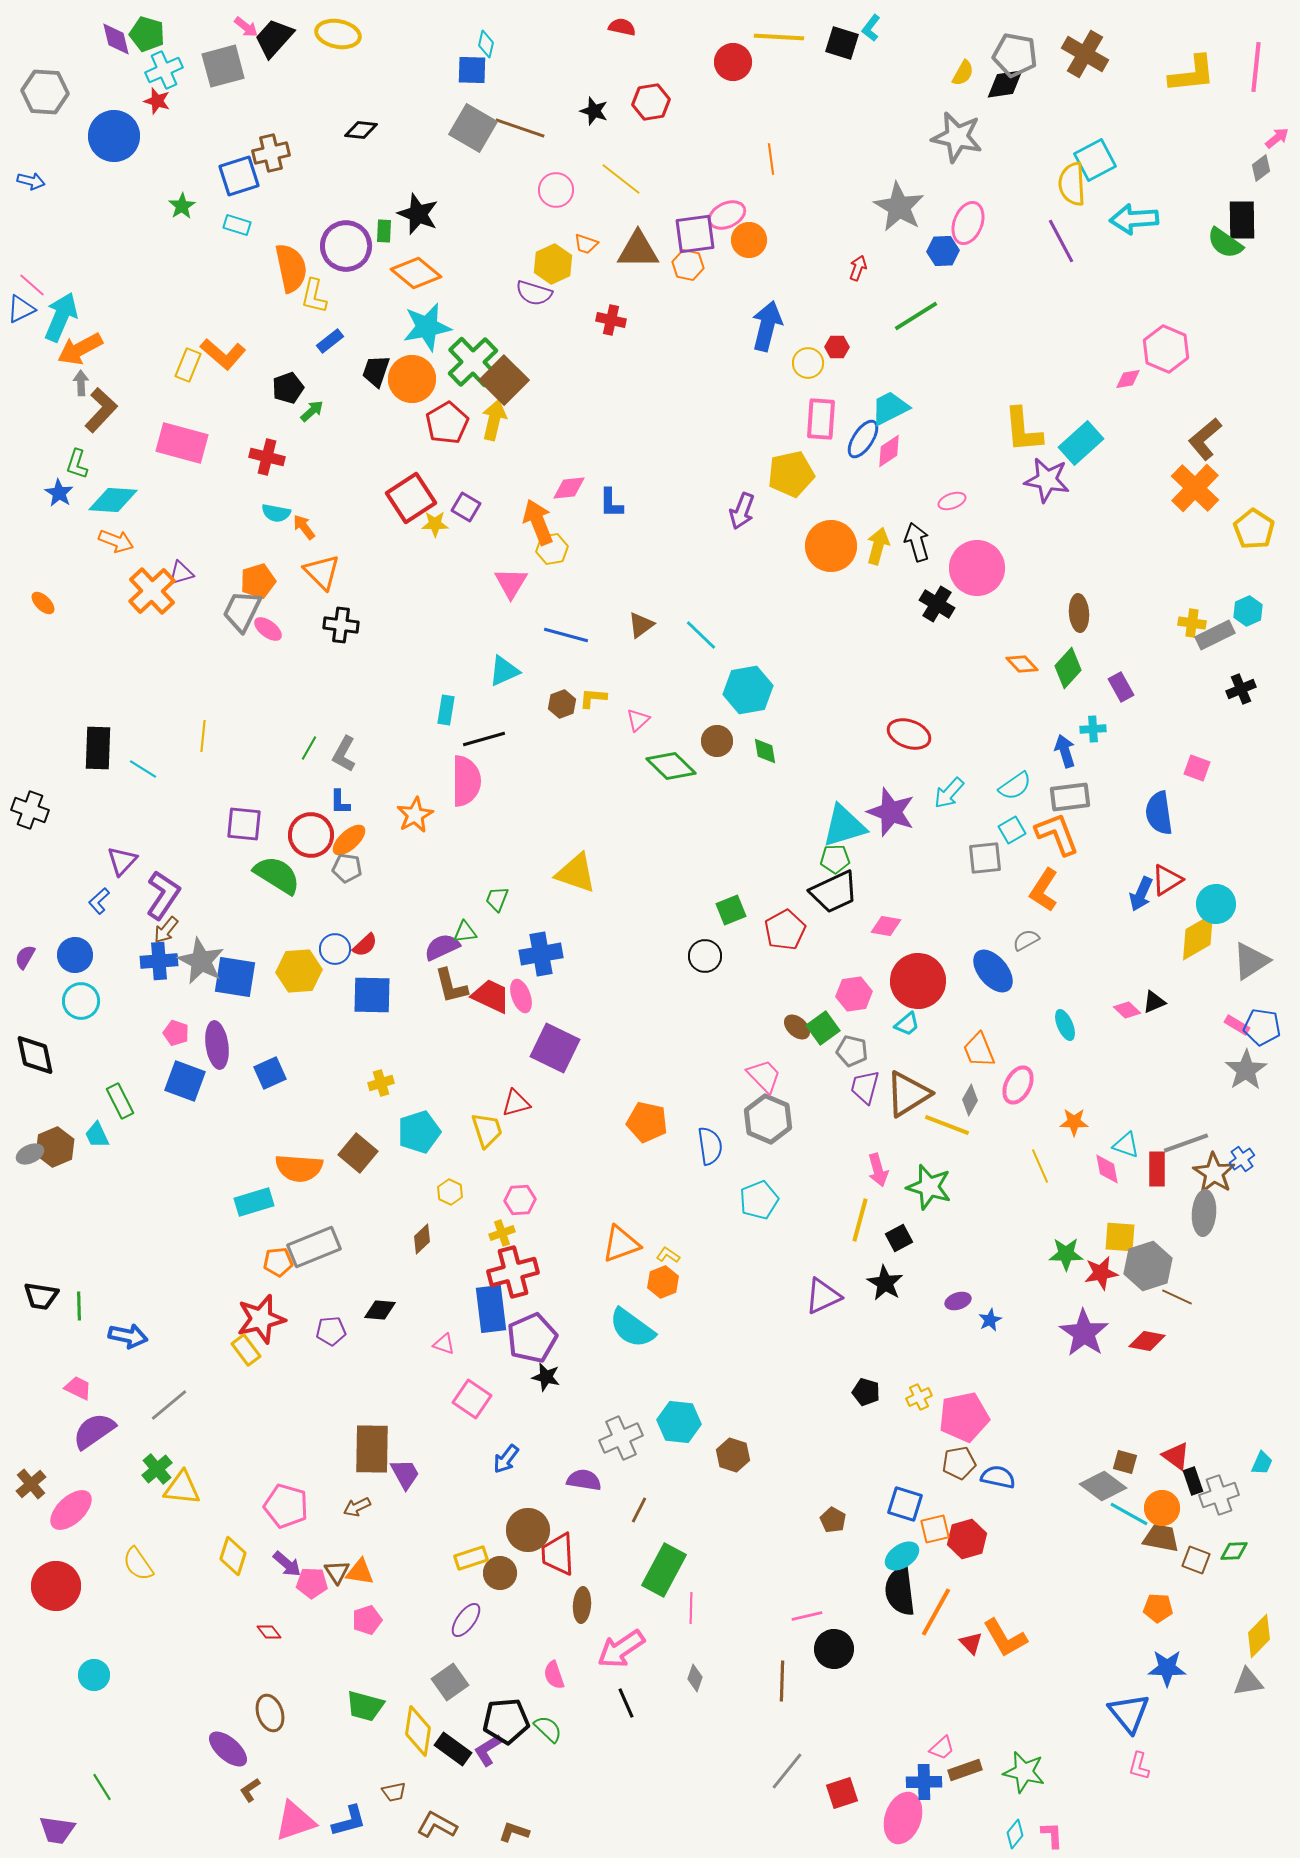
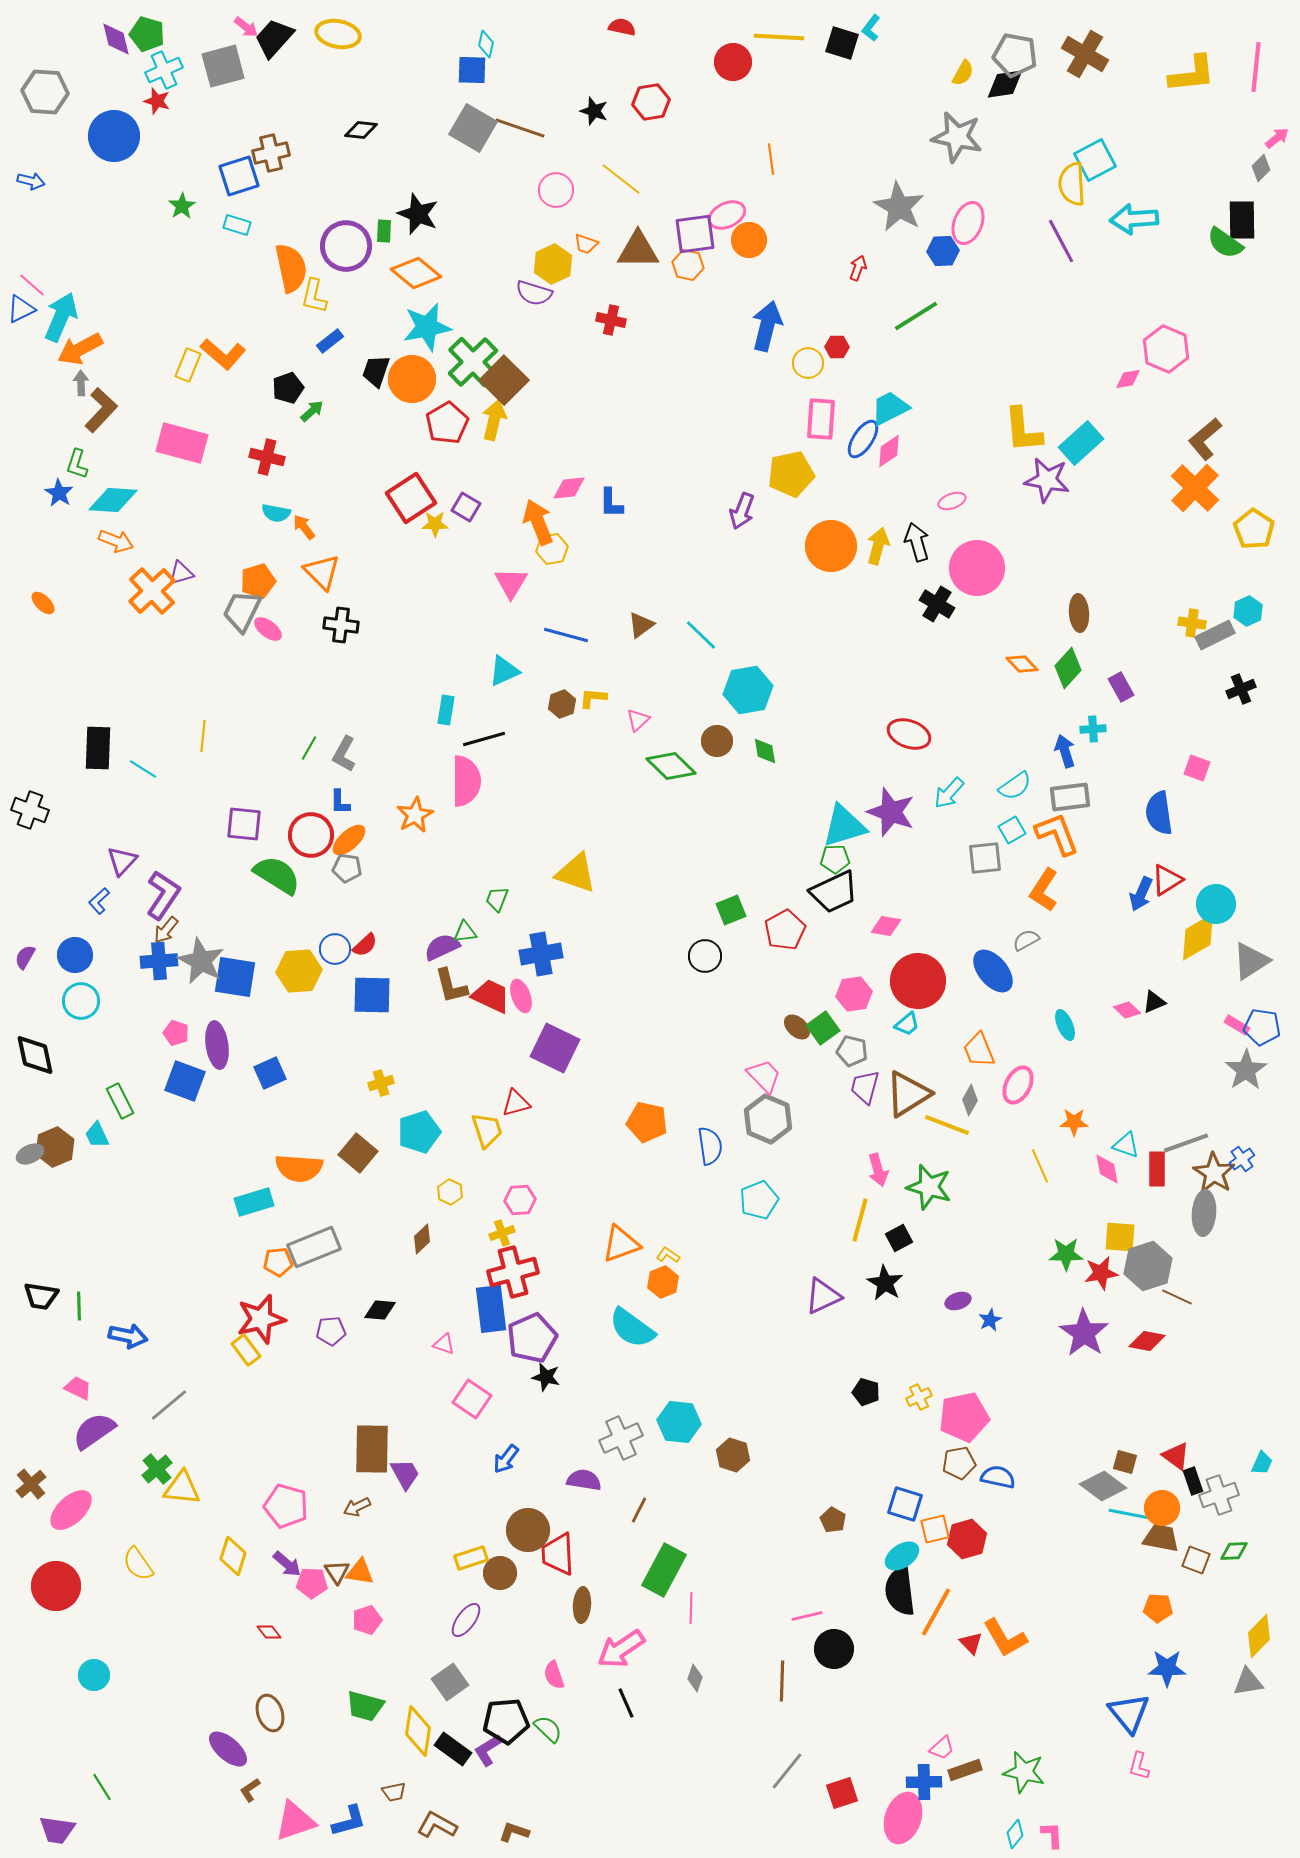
gray diamond at (1261, 168): rotated 8 degrees counterclockwise
cyan line at (1129, 1514): rotated 18 degrees counterclockwise
